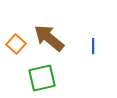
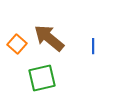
orange square: moved 1 px right
